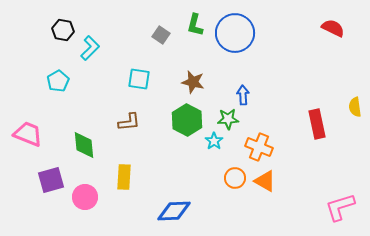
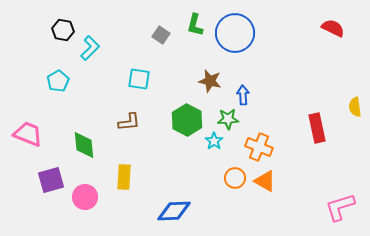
brown star: moved 17 px right, 1 px up
red rectangle: moved 4 px down
